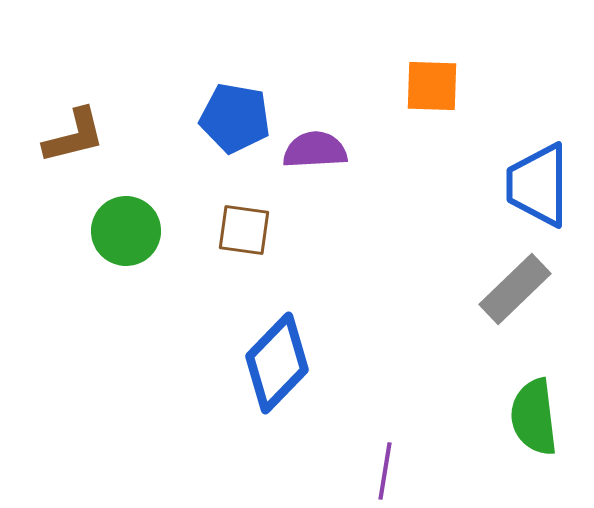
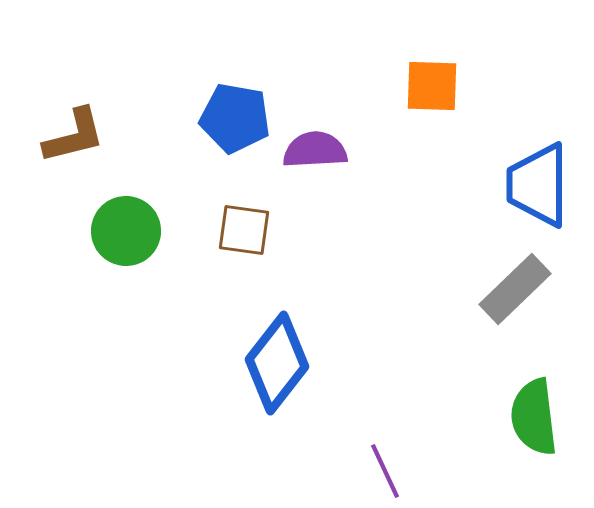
blue diamond: rotated 6 degrees counterclockwise
purple line: rotated 34 degrees counterclockwise
